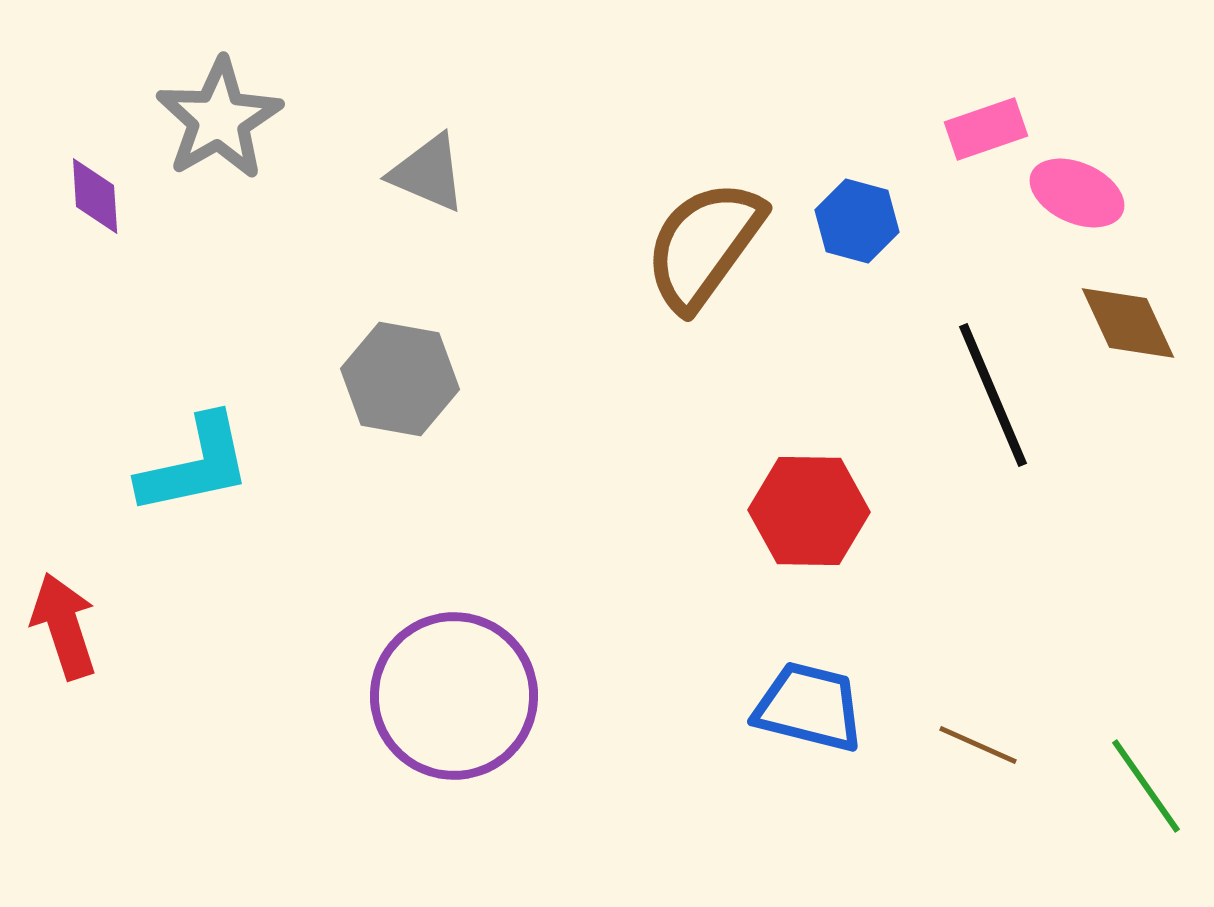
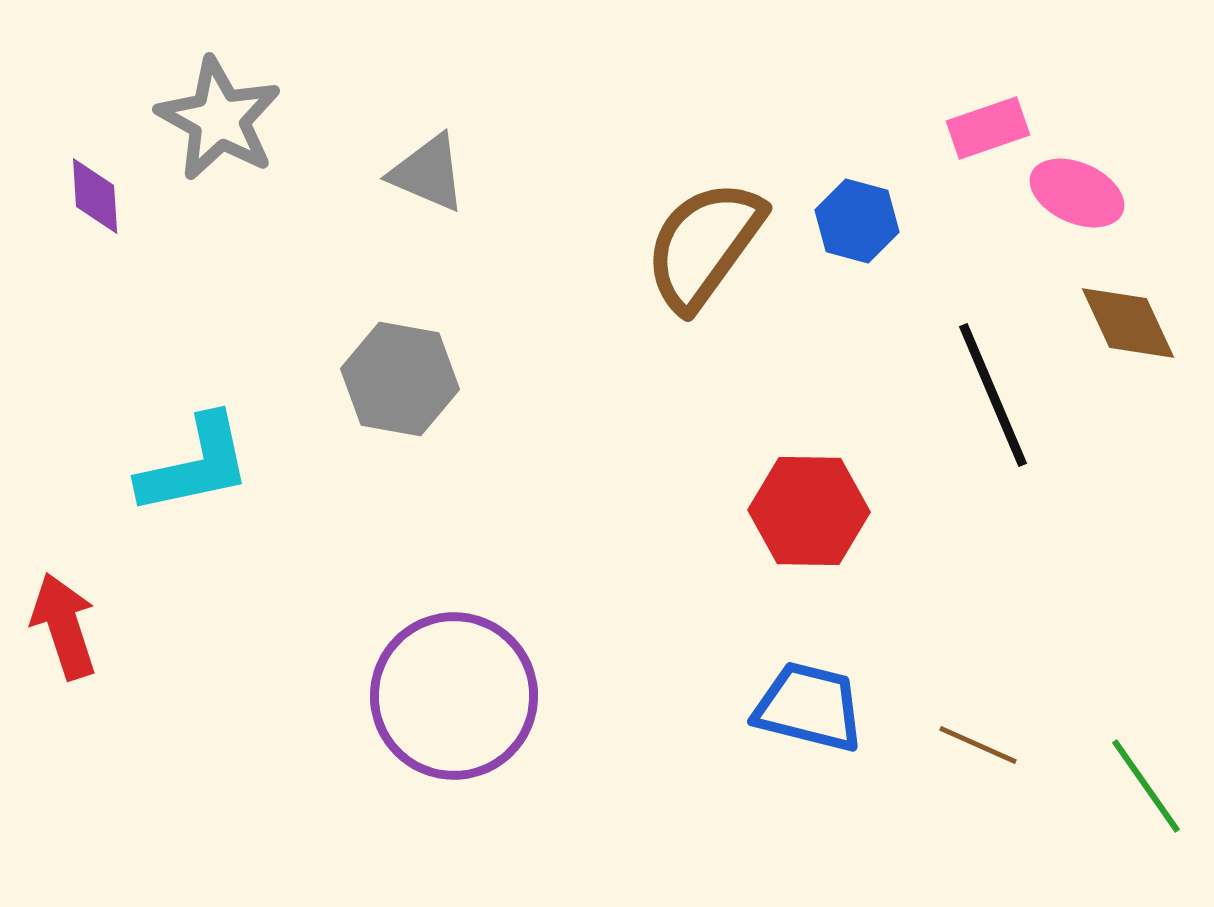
gray star: rotated 13 degrees counterclockwise
pink rectangle: moved 2 px right, 1 px up
